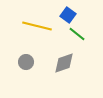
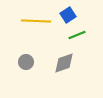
blue square: rotated 21 degrees clockwise
yellow line: moved 1 px left, 5 px up; rotated 12 degrees counterclockwise
green line: moved 1 px down; rotated 60 degrees counterclockwise
